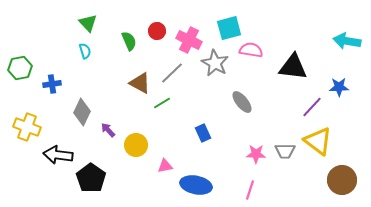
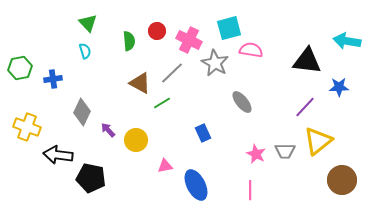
green semicircle: rotated 18 degrees clockwise
black triangle: moved 14 px right, 6 px up
blue cross: moved 1 px right, 5 px up
purple line: moved 7 px left
yellow triangle: rotated 44 degrees clockwise
yellow circle: moved 5 px up
pink star: rotated 24 degrees clockwise
black pentagon: rotated 24 degrees counterclockwise
blue ellipse: rotated 52 degrees clockwise
pink line: rotated 18 degrees counterclockwise
